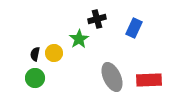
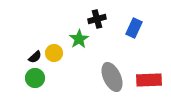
black semicircle: moved 3 px down; rotated 144 degrees counterclockwise
